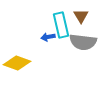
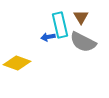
brown triangle: moved 1 px down
cyan rectangle: moved 1 px left
gray semicircle: rotated 20 degrees clockwise
